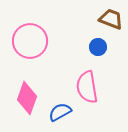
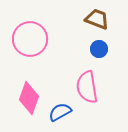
brown trapezoid: moved 14 px left
pink circle: moved 2 px up
blue circle: moved 1 px right, 2 px down
pink diamond: moved 2 px right
